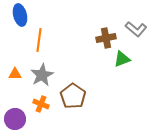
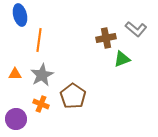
purple circle: moved 1 px right
